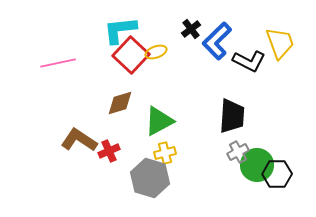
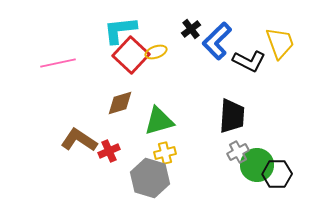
green triangle: rotated 12 degrees clockwise
